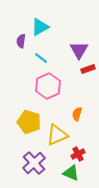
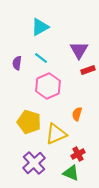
purple semicircle: moved 4 px left, 22 px down
red rectangle: moved 1 px down
yellow triangle: moved 1 px left, 1 px up
